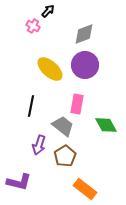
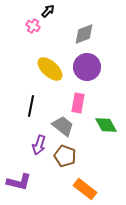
purple circle: moved 2 px right, 2 px down
pink rectangle: moved 1 px right, 1 px up
brown pentagon: rotated 20 degrees counterclockwise
